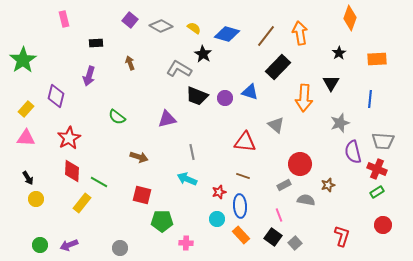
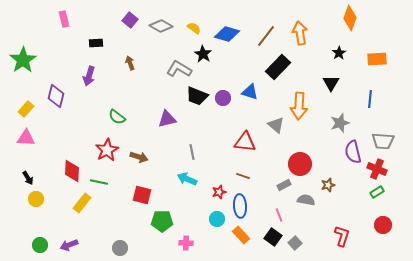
purple circle at (225, 98): moved 2 px left
orange arrow at (304, 98): moved 5 px left, 8 px down
red star at (69, 138): moved 38 px right, 12 px down
green line at (99, 182): rotated 18 degrees counterclockwise
